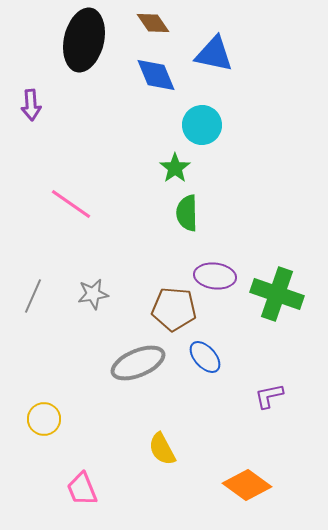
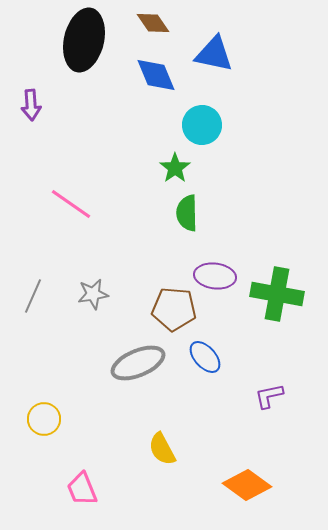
green cross: rotated 9 degrees counterclockwise
